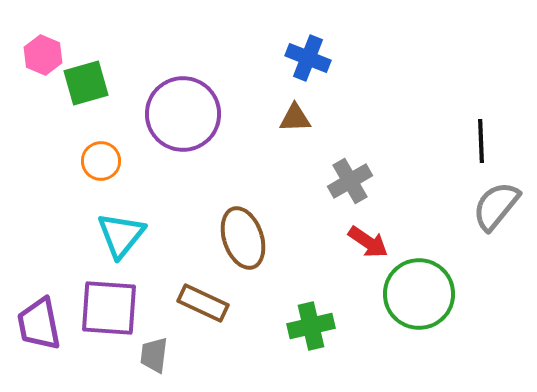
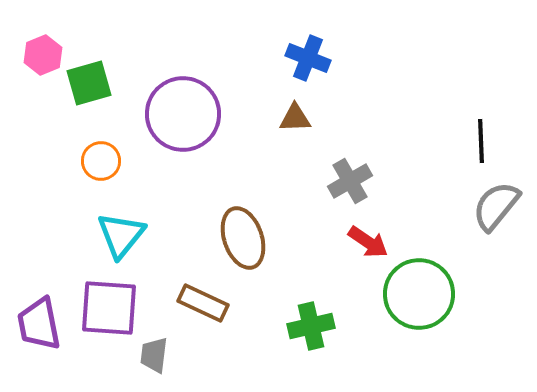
pink hexagon: rotated 15 degrees clockwise
green square: moved 3 px right
